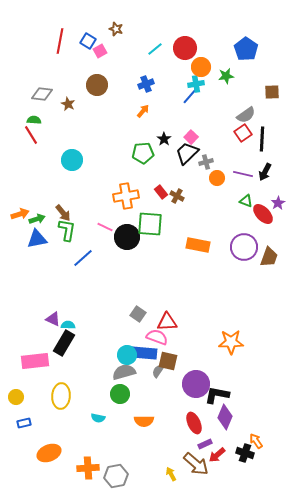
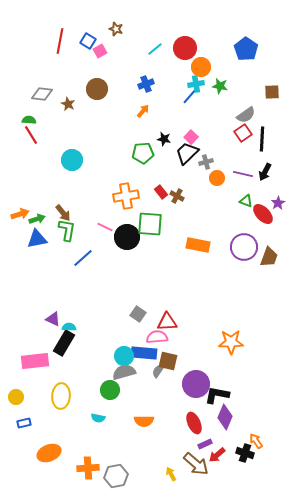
green star at (226, 76): moved 6 px left, 10 px down; rotated 21 degrees clockwise
brown circle at (97, 85): moved 4 px down
green semicircle at (34, 120): moved 5 px left
black star at (164, 139): rotated 24 degrees counterclockwise
cyan semicircle at (68, 325): moved 1 px right, 2 px down
pink semicircle at (157, 337): rotated 25 degrees counterclockwise
cyan circle at (127, 355): moved 3 px left, 1 px down
green circle at (120, 394): moved 10 px left, 4 px up
